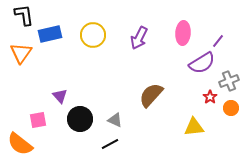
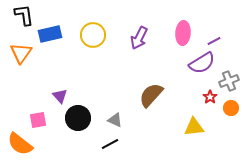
purple line: moved 4 px left; rotated 24 degrees clockwise
black circle: moved 2 px left, 1 px up
